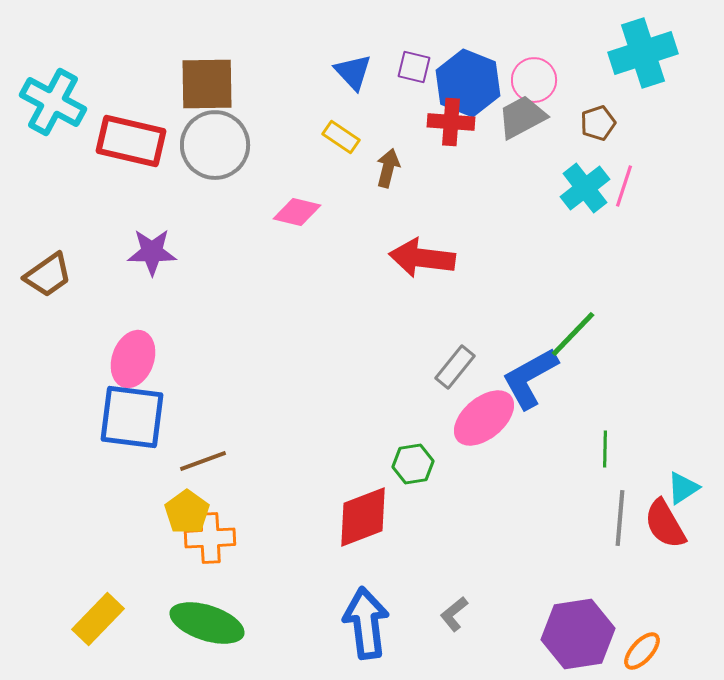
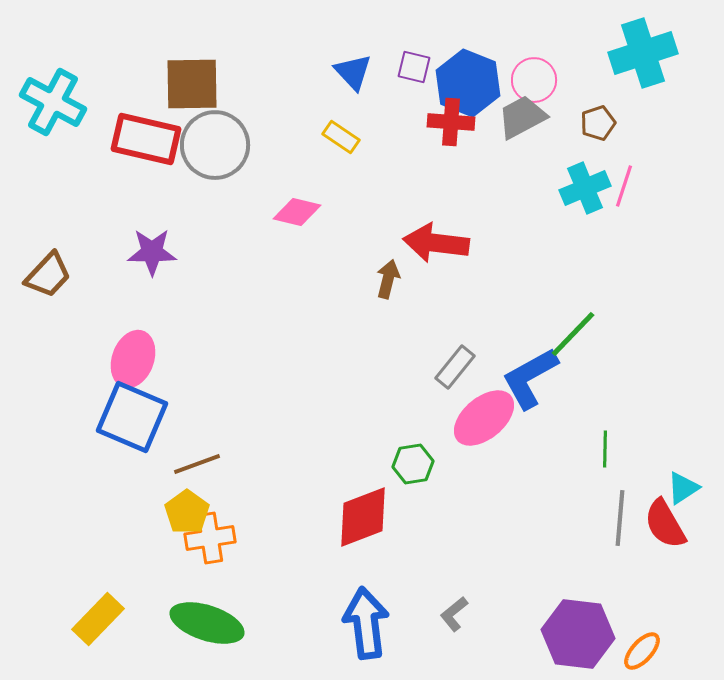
brown square at (207, 84): moved 15 px left
red rectangle at (131, 141): moved 15 px right, 2 px up
brown arrow at (388, 168): moved 111 px down
cyan cross at (585, 188): rotated 15 degrees clockwise
red arrow at (422, 258): moved 14 px right, 15 px up
brown trapezoid at (48, 275): rotated 12 degrees counterclockwise
blue square at (132, 417): rotated 16 degrees clockwise
brown line at (203, 461): moved 6 px left, 3 px down
orange cross at (210, 538): rotated 6 degrees counterclockwise
purple hexagon at (578, 634): rotated 16 degrees clockwise
